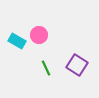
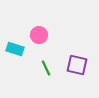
cyan rectangle: moved 2 px left, 8 px down; rotated 12 degrees counterclockwise
purple square: rotated 20 degrees counterclockwise
